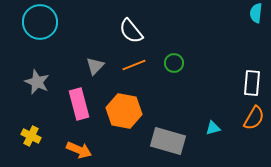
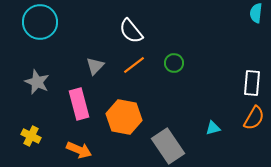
orange line: rotated 15 degrees counterclockwise
orange hexagon: moved 6 px down
gray rectangle: moved 5 px down; rotated 40 degrees clockwise
